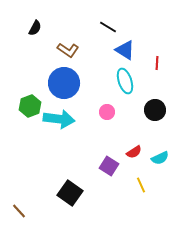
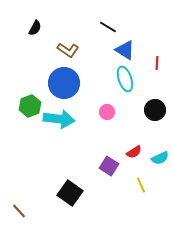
cyan ellipse: moved 2 px up
